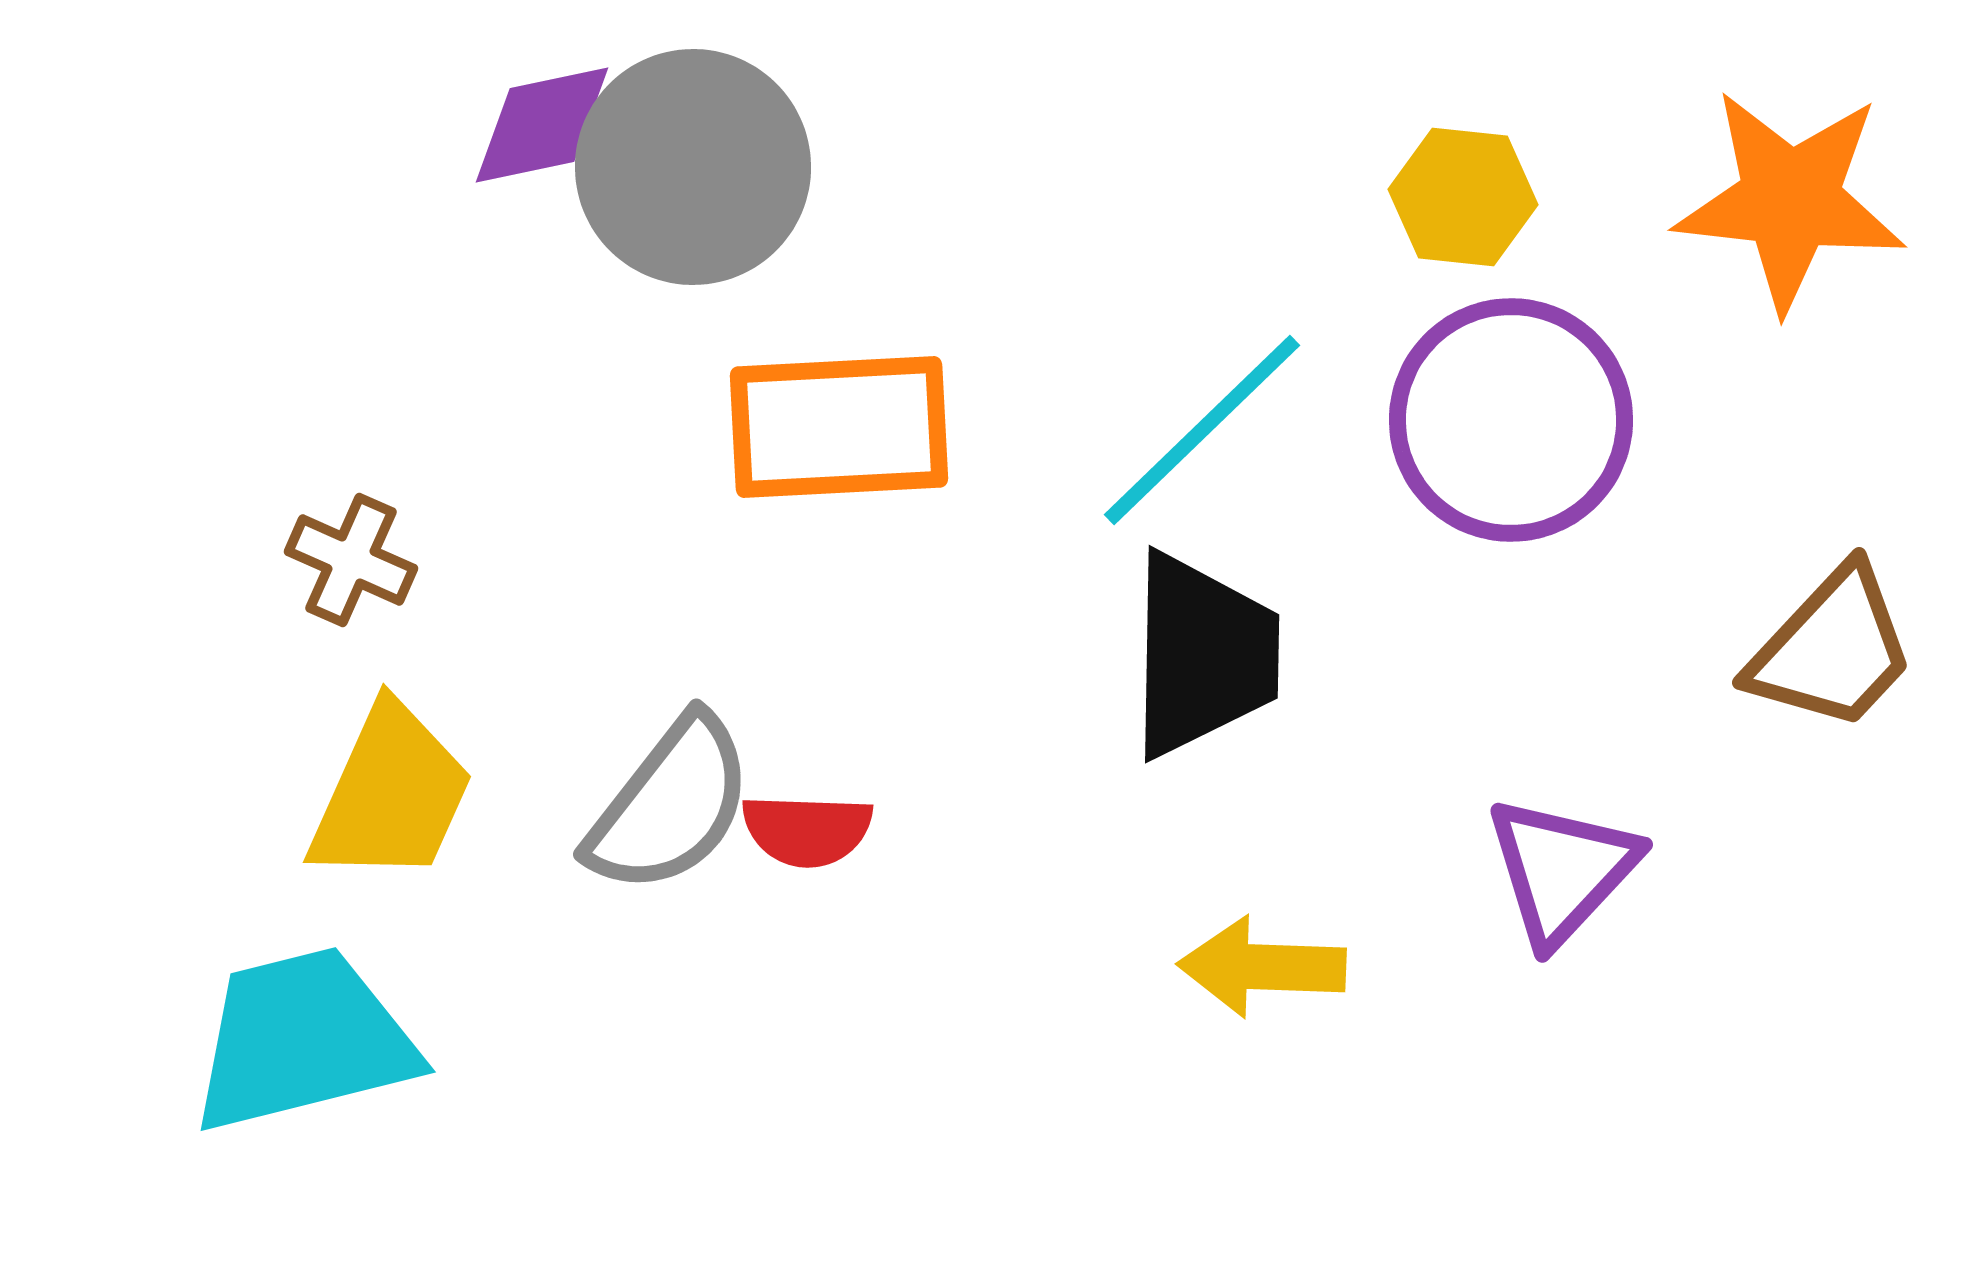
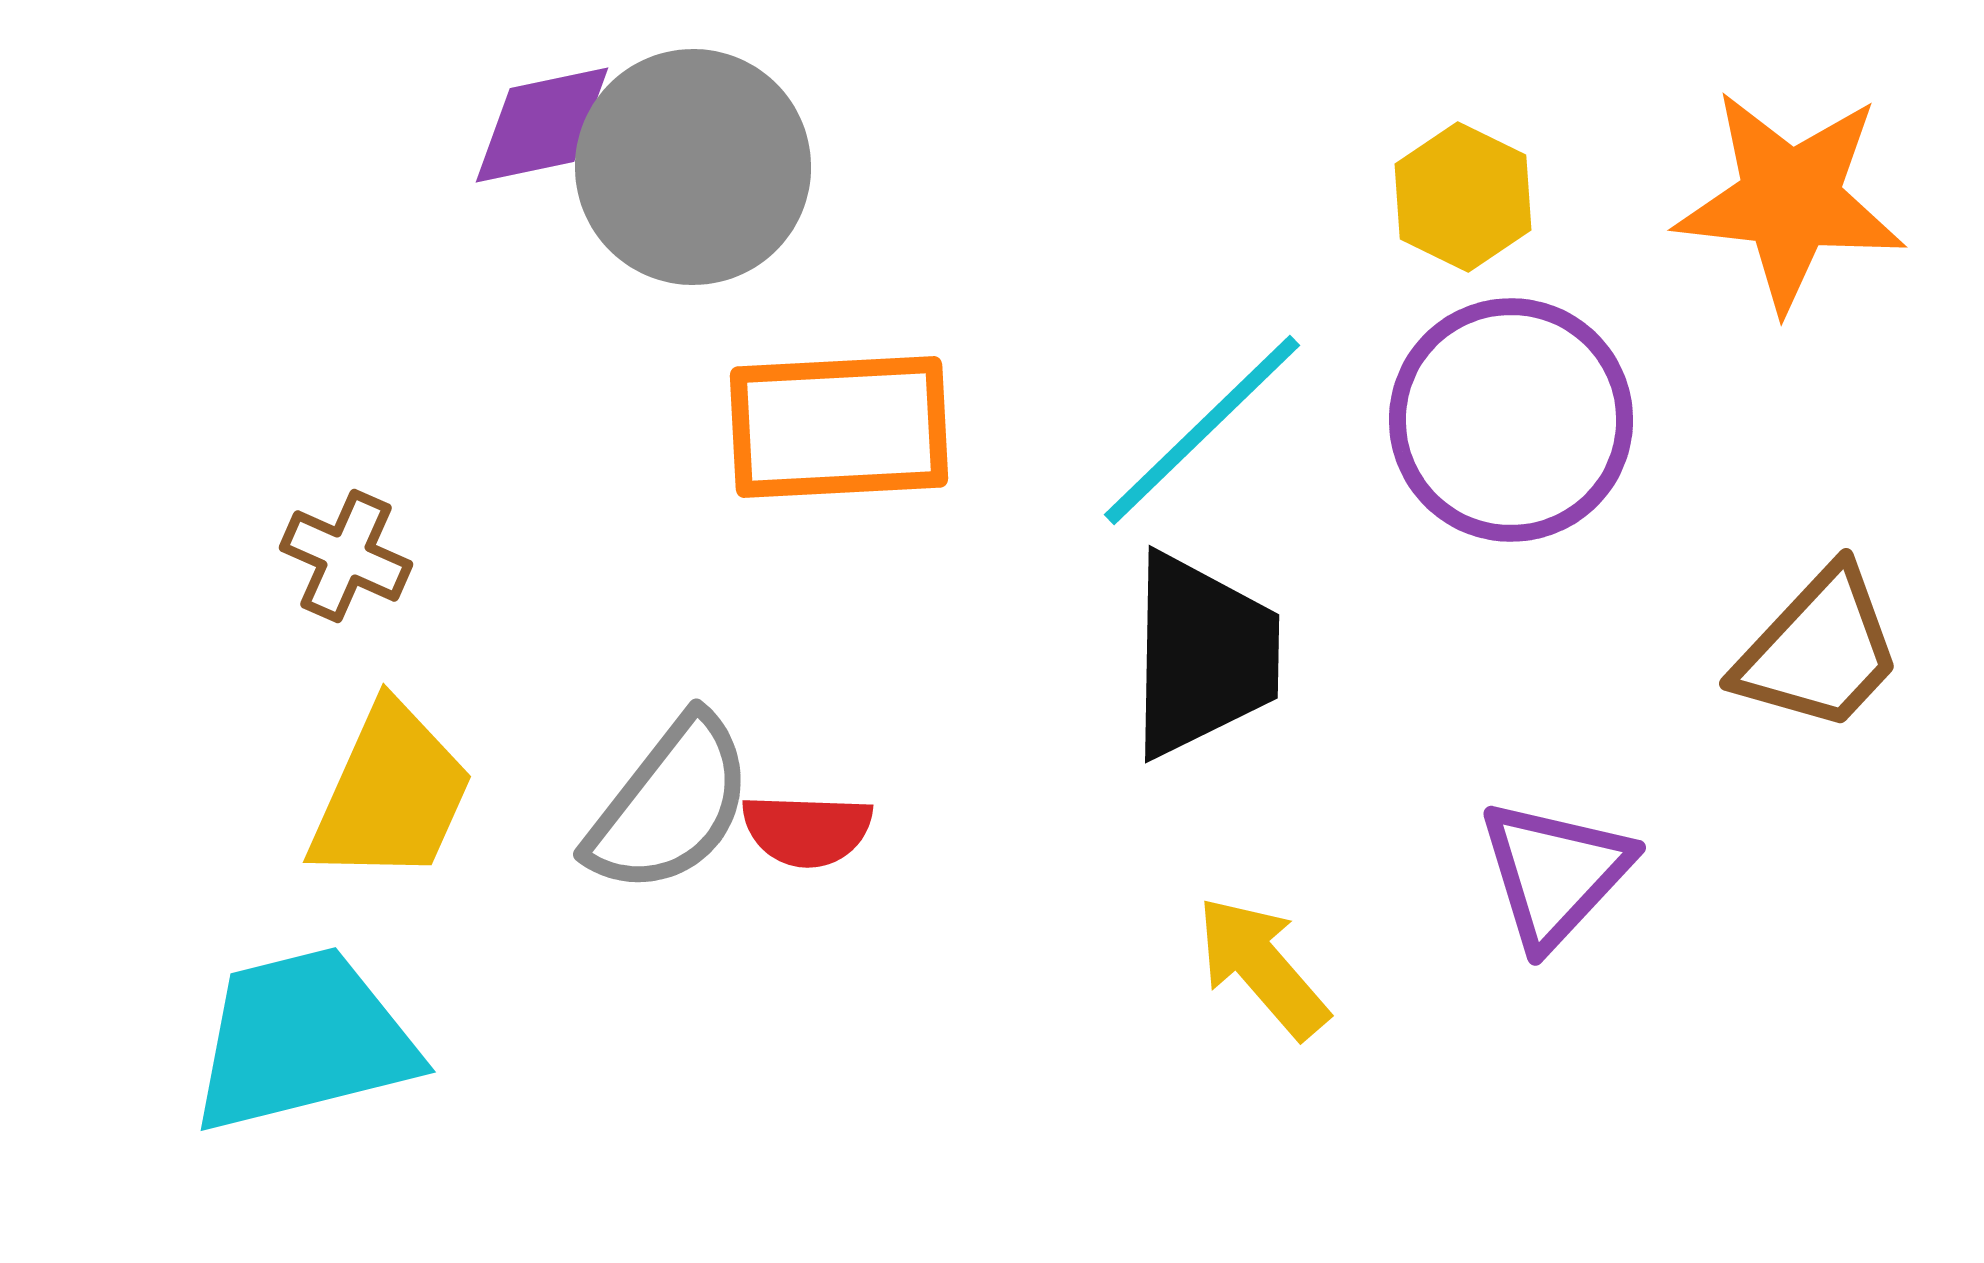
yellow hexagon: rotated 20 degrees clockwise
brown cross: moved 5 px left, 4 px up
brown trapezoid: moved 13 px left, 1 px down
purple triangle: moved 7 px left, 3 px down
yellow arrow: rotated 47 degrees clockwise
